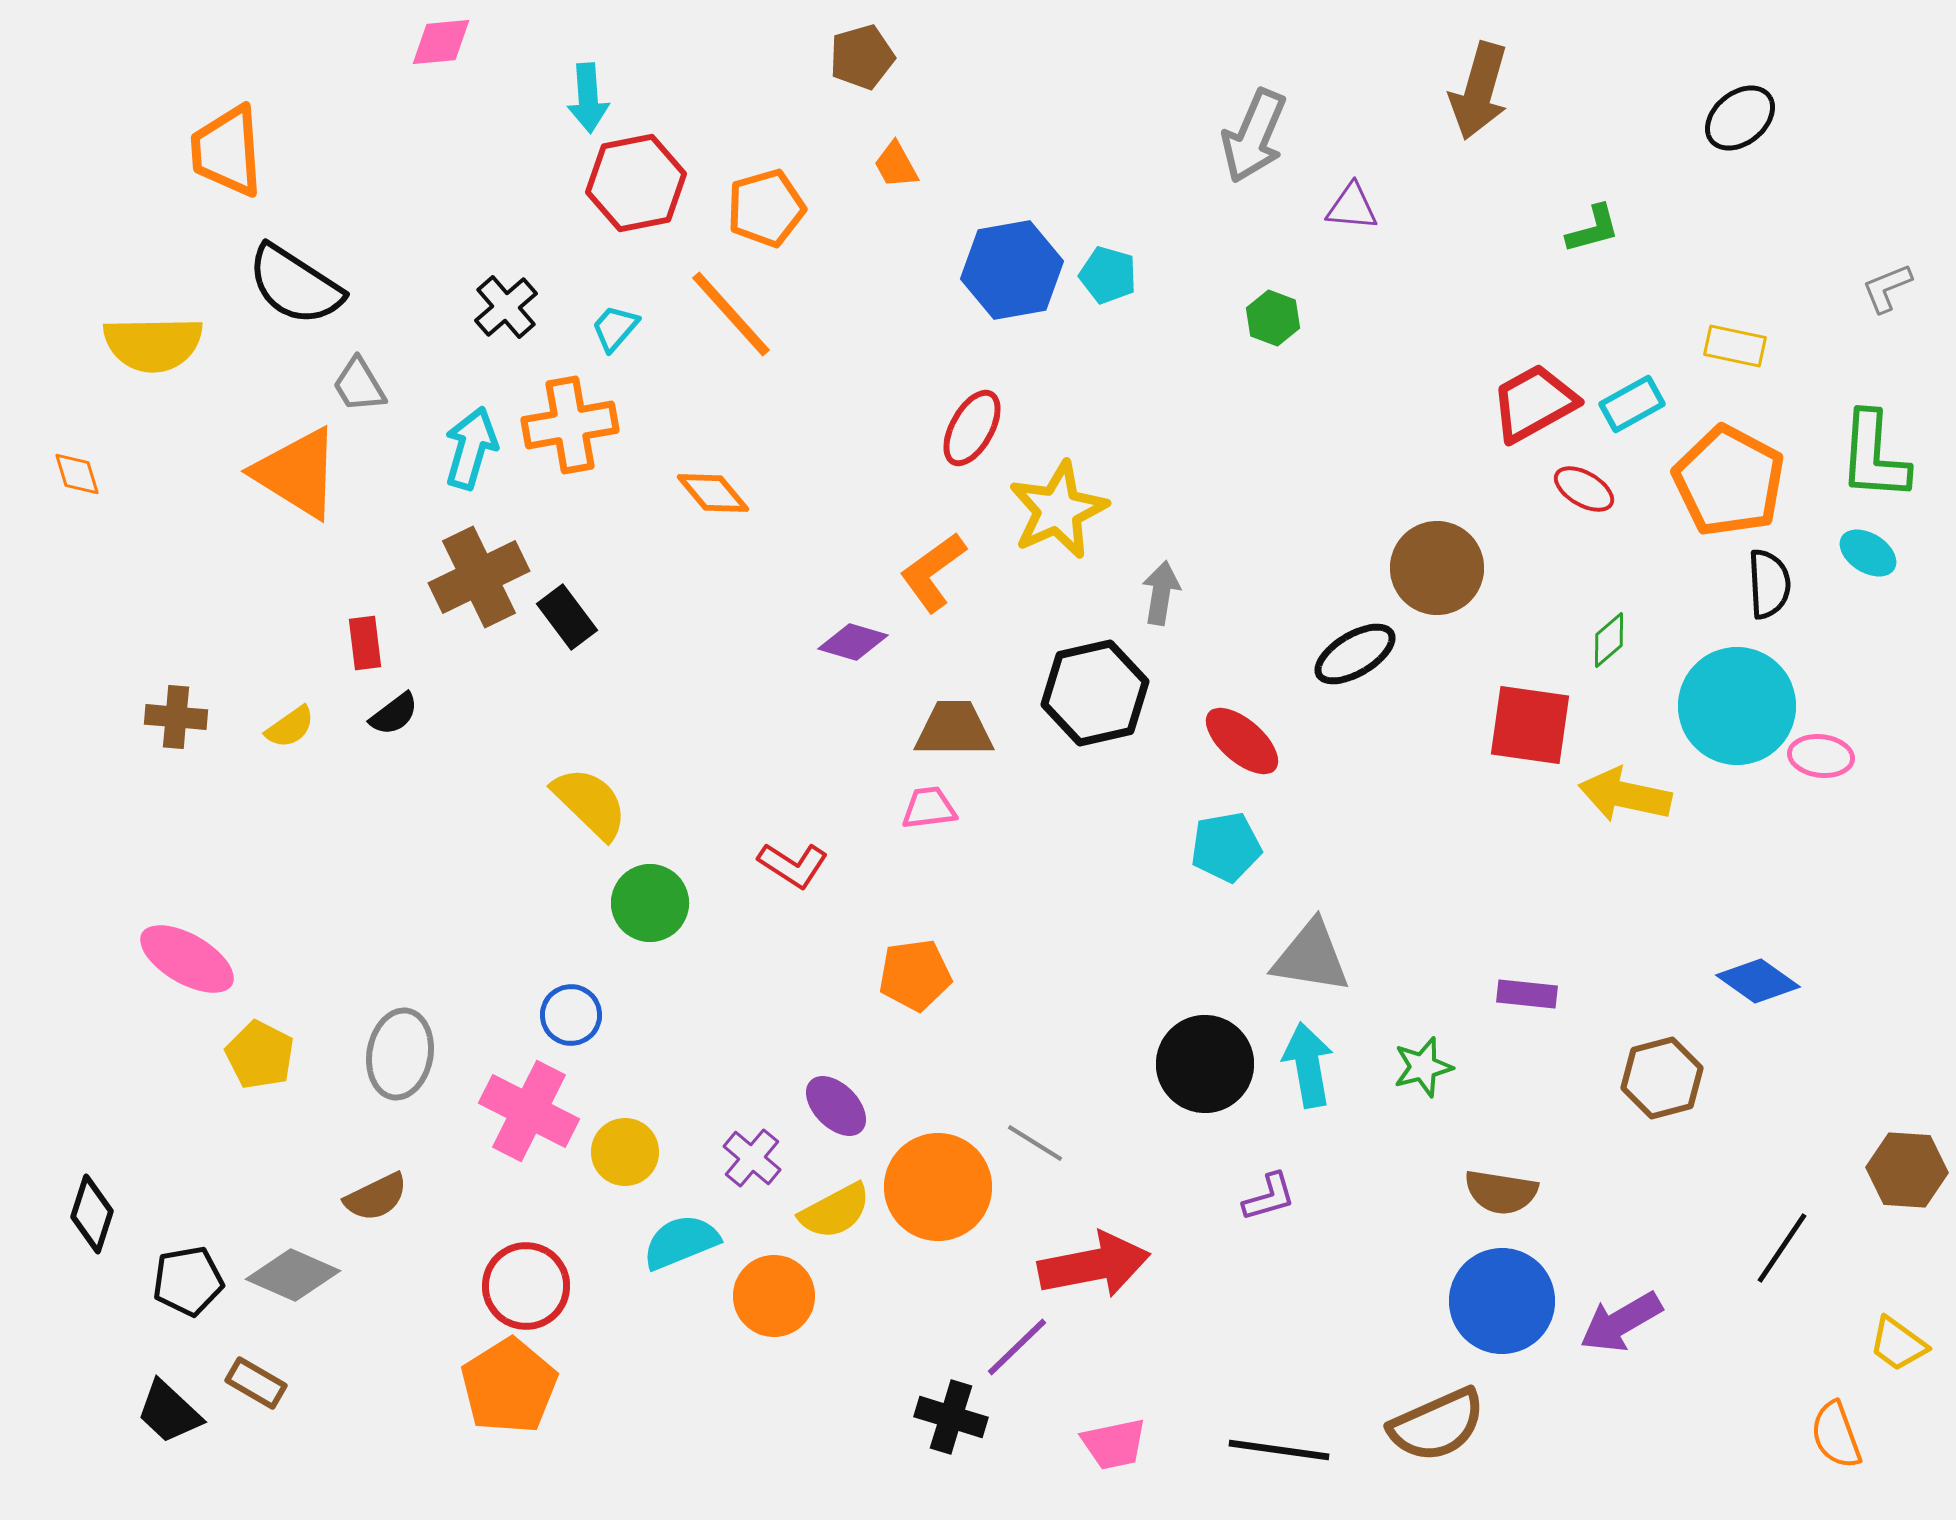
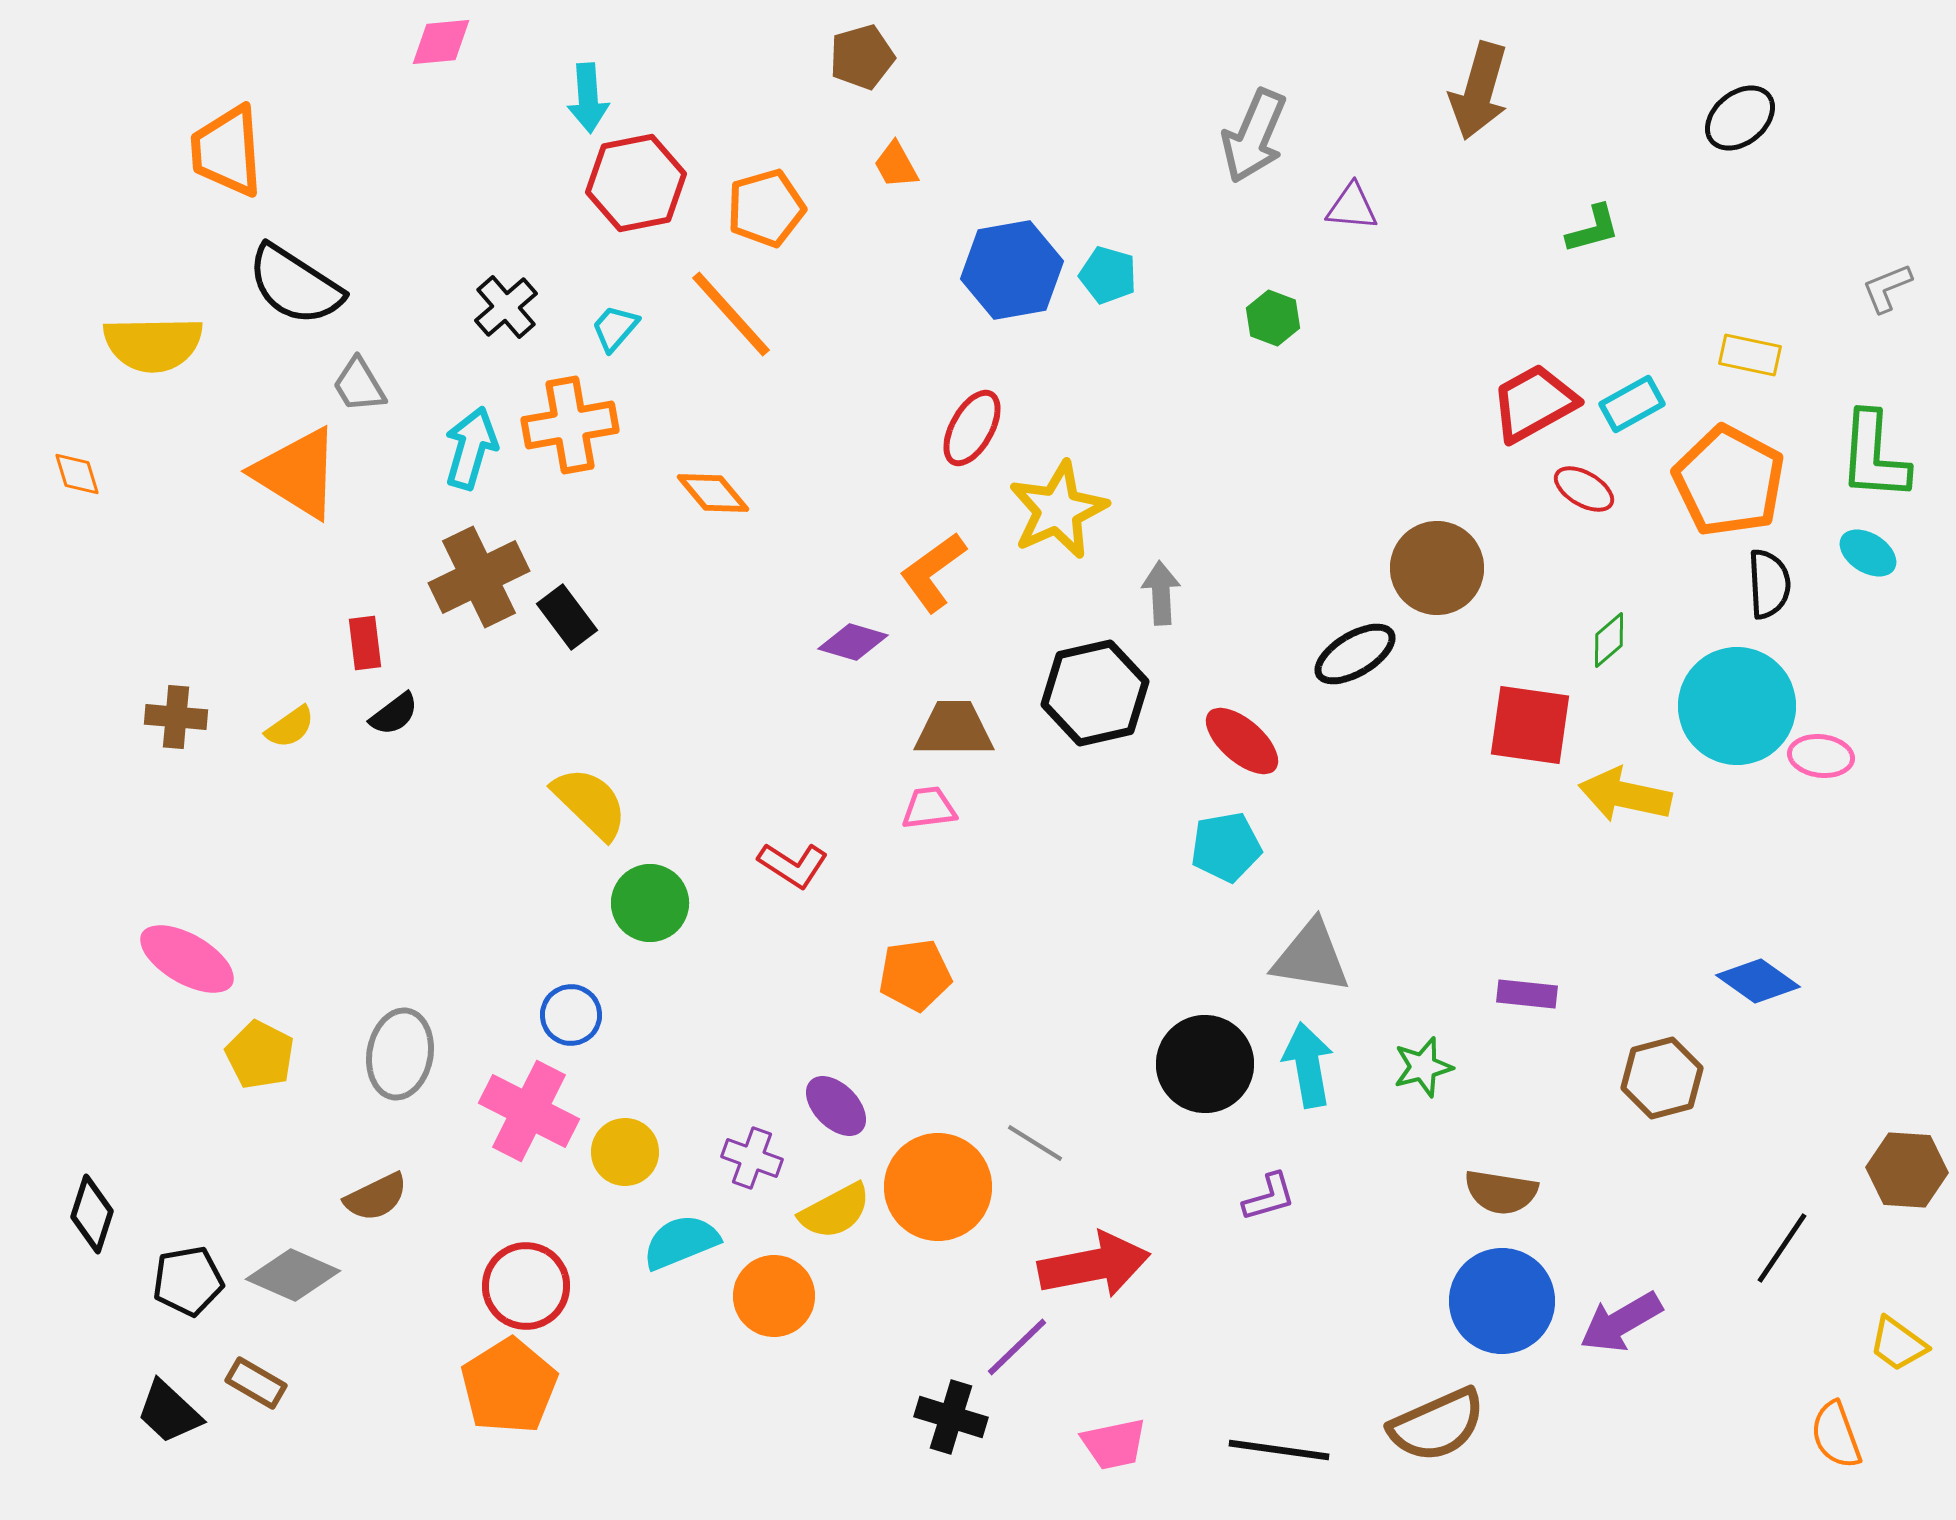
yellow rectangle at (1735, 346): moved 15 px right, 9 px down
gray arrow at (1161, 593): rotated 12 degrees counterclockwise
purple cross at (752, 1158): rotated 20 degrees counterclockwise
